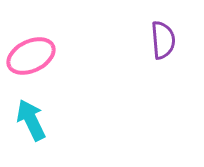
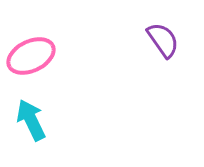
purple semicircle: rotated 30 degrees counterclockwise
